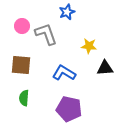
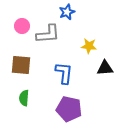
gray L-shape: moved 2 px right; rotated 105 degrees clockwise
blue L-shape: rotated 65 degrees clockwise
